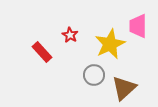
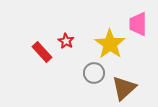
pink trapezoid: moved 2 px up
red star: moved 4 px left, 6 px down
yellow star: rotated 12 degrees counterclockwise
gray circle: moved 2 px up
